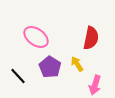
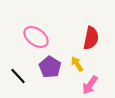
pink arrow: moved 5 px left; rotated 18 degrees clockwise
